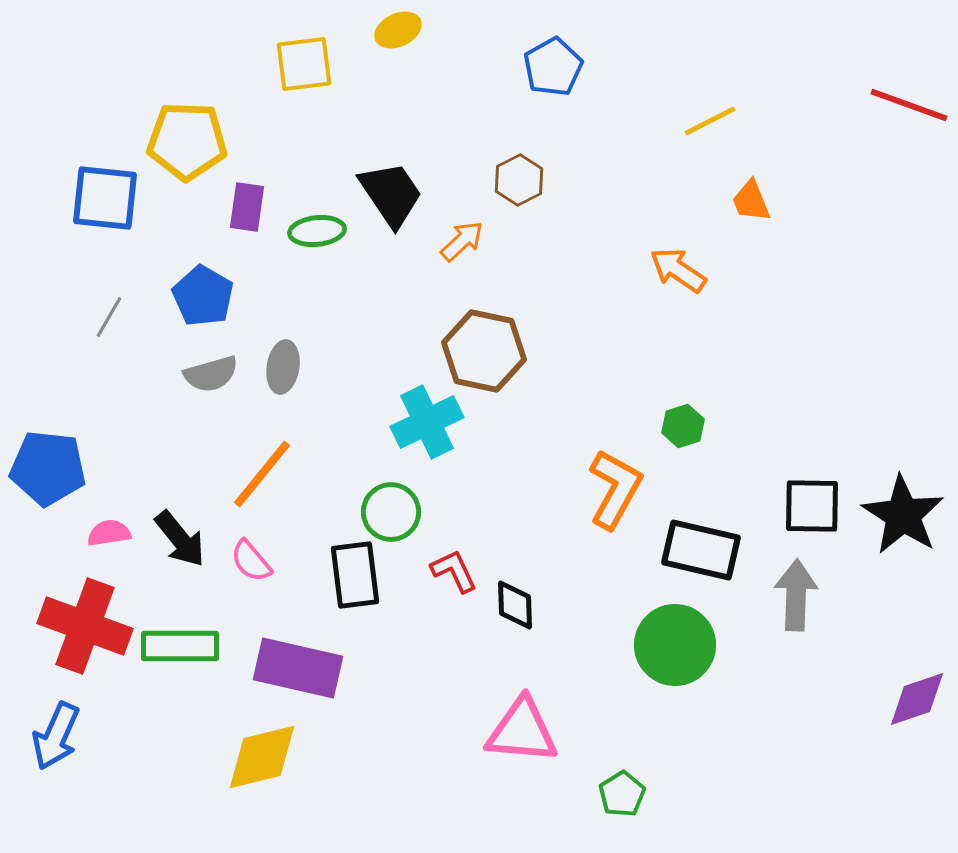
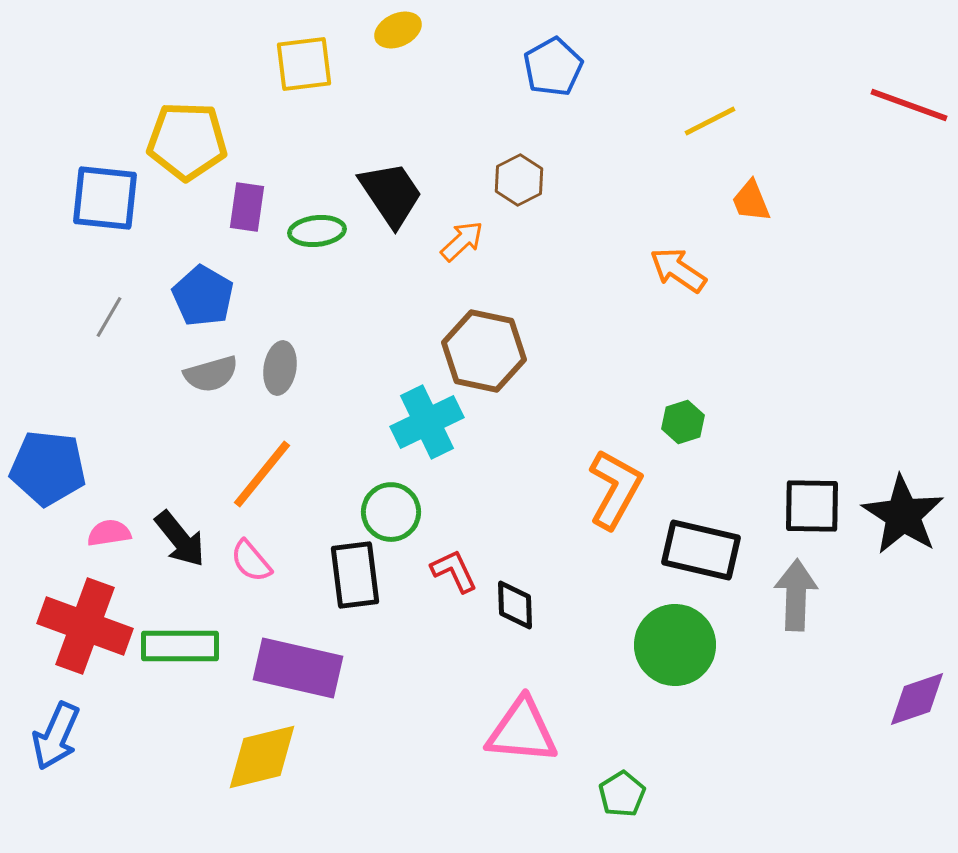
gray ellipse at (283, 367): moved 3 px left, 1 px down
green hexagon at (683, 426): moved 4 px up
